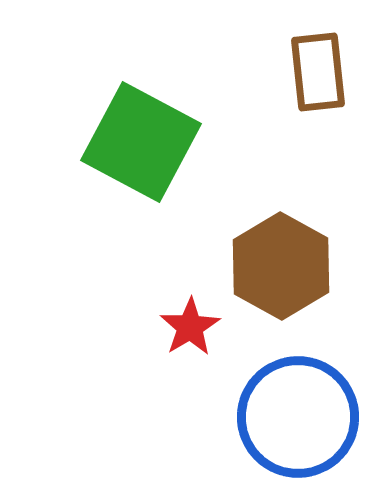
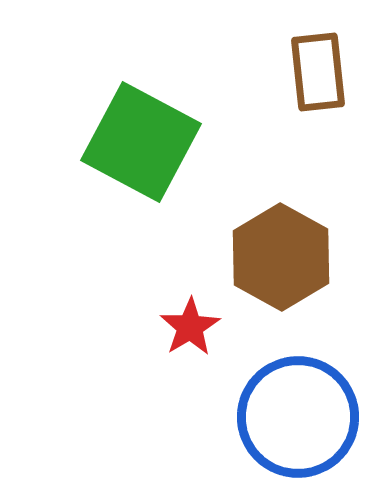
brown hexagon: moved 9 px up
